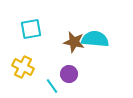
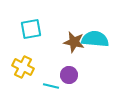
purple circle: moved 1 px down
cyan line: moved 1 px left; rotated 42 degrees counterclockwise
